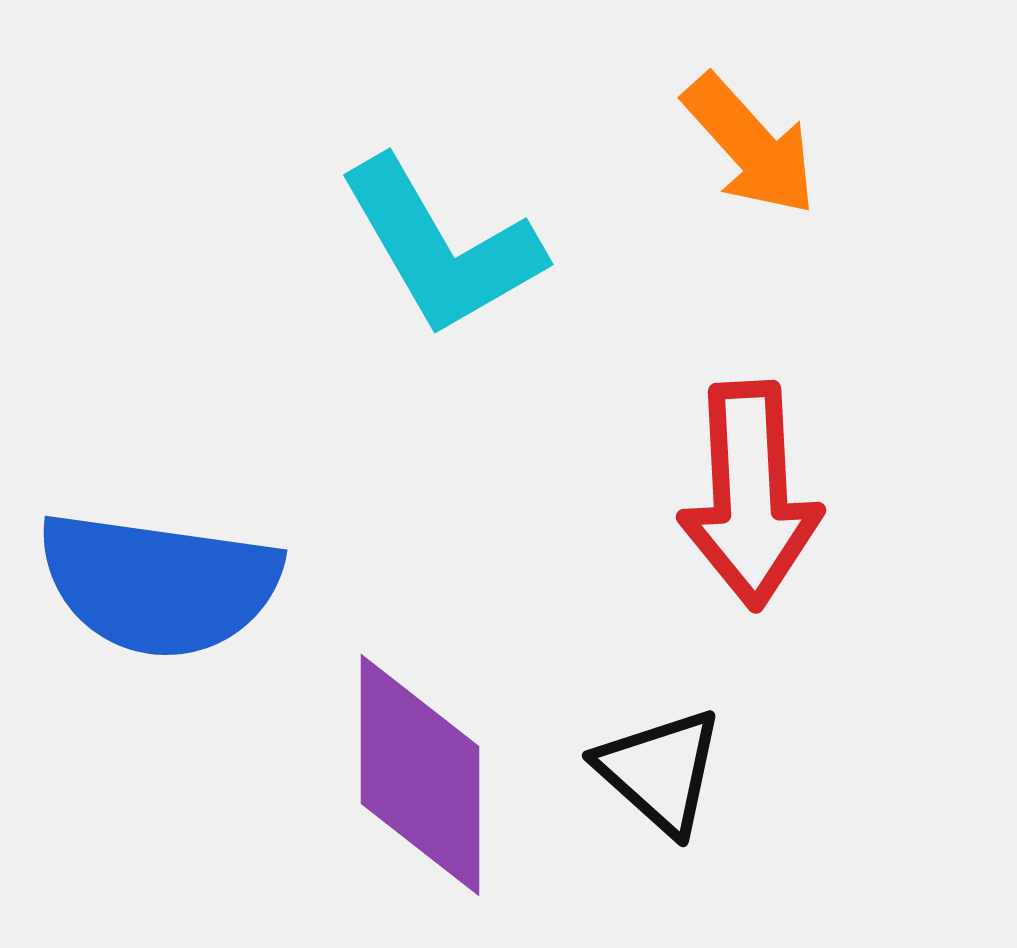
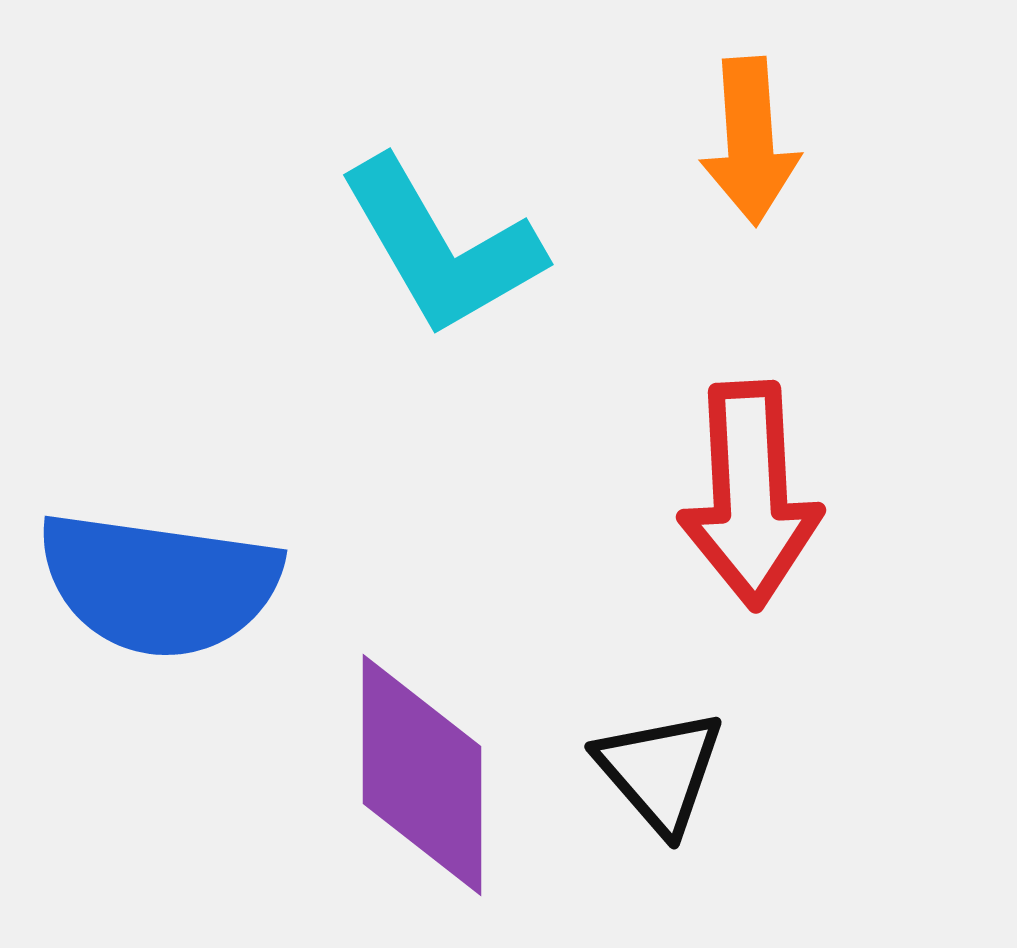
orange arrow: moved 4 px up; rotated 38 degrees clockwise
black triangle: rotated 7 degrees clockwise
purple diamond: moved 2 px right
